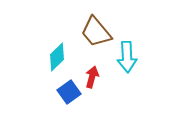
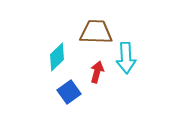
brown trapezoid: rotated 132 degrees clockwise
cyan arrow: moved 1 px left, 1 px down
red arrow: moved 5 px right, 5 px up
